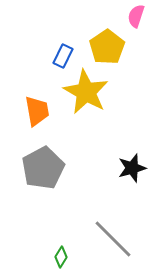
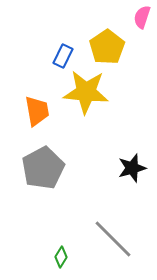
pink semicircle: moved 6 px right, 1 px down
yellow star: rotated 24 degrees counterclockwise
